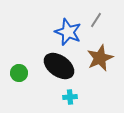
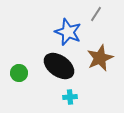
gray line: moved 6 px up
